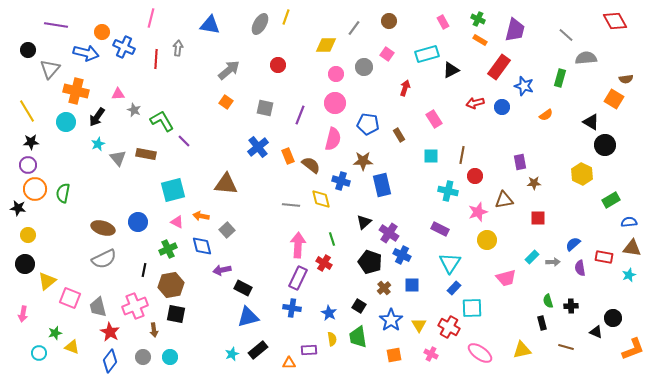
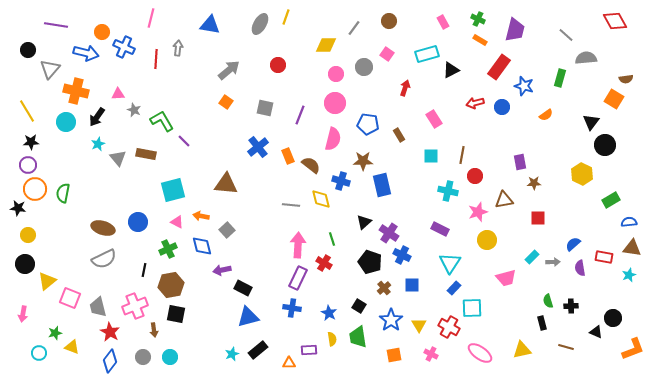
black triangle at (591, 122): rotated 36 degrees clockwise
